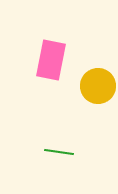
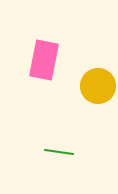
pink rectangle: moved 7 px left
